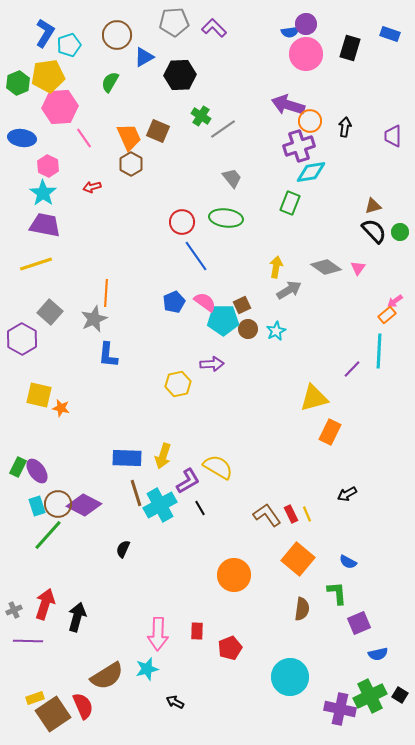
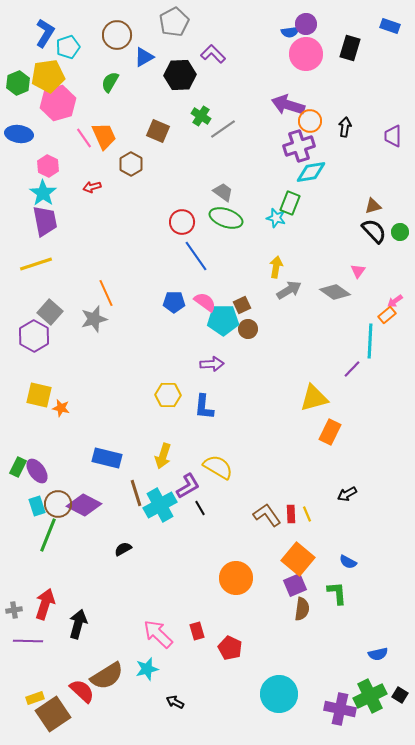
gray pentagon at (174, 22): rotated 24 degrees counterclockwise
purple L-shape at (214, 28): moved 1 px left, 26 px down
blue rectangle at (390, 34): moved 8 px up
cyan pentagon at (69, 45): moved 1 px left, 2 px down
pink hexagon at (60, 107): moved 2 px left, 4 px up; rotated 12 degrees counterclockwise
orange trapezoid at (129, 137): moved 25 px left, 1 px up
blue ellipse at (22, 138): moved 3 px left, 4 px up
gray trapezoid at (232, 178): moved 9 px left, 14 px down; rotated 15 degrees counterclockwise
green ellipse at (226, 218): rotated 12 degrees clockwise
purple trapezoid at (45, 225): moved 4 px up; rotated 68 degrees clockwise
gray diamond at (326, 267): moved 9 px right, 25 px down
pink triangle at (358, 268): moved 3 px down
orange line at (106, 293): rotated 28 degrees counterclockwise
blue pentagon at (174, 302): rotated 25 degrees clockwise
gray star at (94, 319): rotated 8 degrees clockwise
cyan star at (276, 331): moved 113 px up; rotated 30 degrees counterclockwise
purple hexagon at (22, 339): moved 12 px right, 3 px up
cyan line at (379, 351): moved 9 px left, 10 px up
blue L-shape at (108, 355): moved 96 px right, 52 px down
yellow hexagon at (178, 384): moved 10 px left, 11 px down; rotated 15 degrees clockwise
blue rectangle at (127, 458): moved 20 px left; rotated 12 degrees clockwise
purple L-shape at (188, 481): moved 5 px down
red rectangle at (291, 514): rotated 24 degrees clockwise
green line at (48, 535): rotated 20 degrees counterclockwise
black semicircle at (123, 549): rotated 36 degrees clockwise
orange circle at (234, 575): moved 2 px right, 3 px down
gray cross at (14, 610): rotated 14 degrees clockwise
black arrow at (77, 617): moved 1 px right, 7 px down
purple square at (359, 623): moved 64 px left, 38 px up
red rectangle at (197, 631): rotated 18 degrees counterclockwise
pink arrow at (158, 634): rotated 132 degrees clockwise
red pentagon at (230, 648): rotated 25 degrees counterclockwise
cyan circle at (290, 677): moved 11 px left, 17 px down
red semicircle at (83, 706): moved 1 px left, 15 px up; rotated 24 degrees counterclockwise
